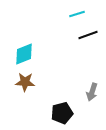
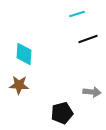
black line: moved 4 px down
cyan diamond: rotated 65 degrees counterclockwise
brown star: moved 6 px left, 3 px down
gray arrow: rotated 102 degrees counterclockwise
